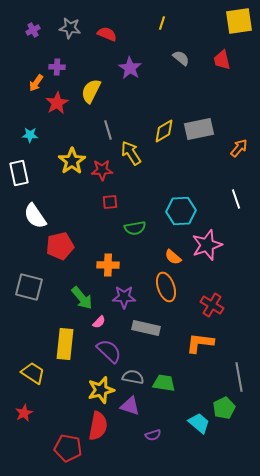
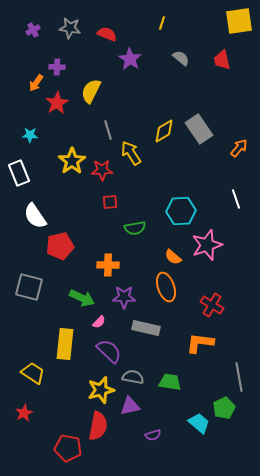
purple star at (130, 68): moved 9 px up
gray rectangle at (199, 129): rotated 68 degrees clockwise
white rectangle at (19, 173): rotated 10 degrees counterclockwise
green arrow at (82, 298): rotated 25 degrees counterclockwise
green trapezoid at (164, 383): moved 6 px right, 1 px up
purple triangle at (130, 406): rotated 30 degrees counterclockwise
